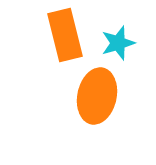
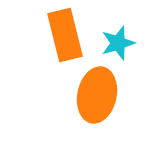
orange ellipse: moved 1 px up
